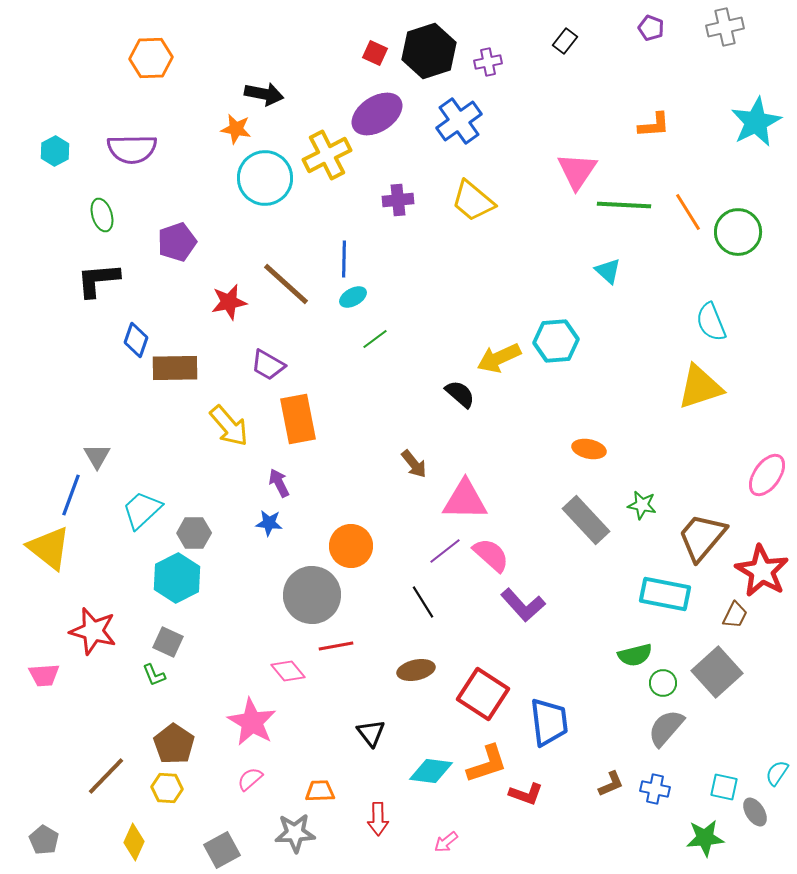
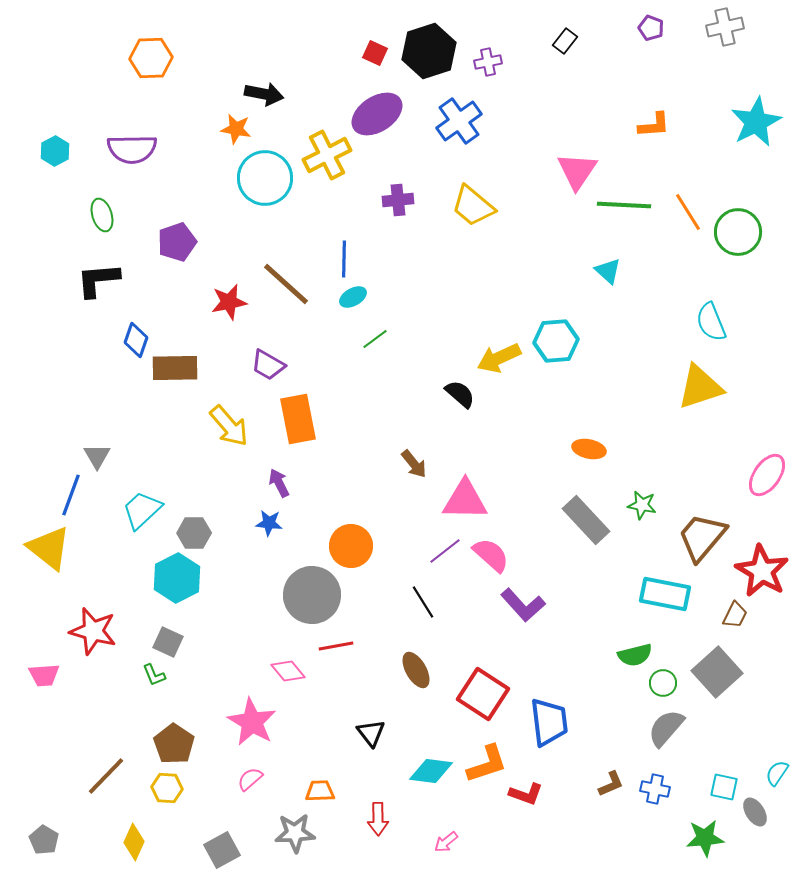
yellow trapezoid at (473, 201): moved 5 px down
brown ellipse at (416, 670): rotated 72 degrees clockwise
